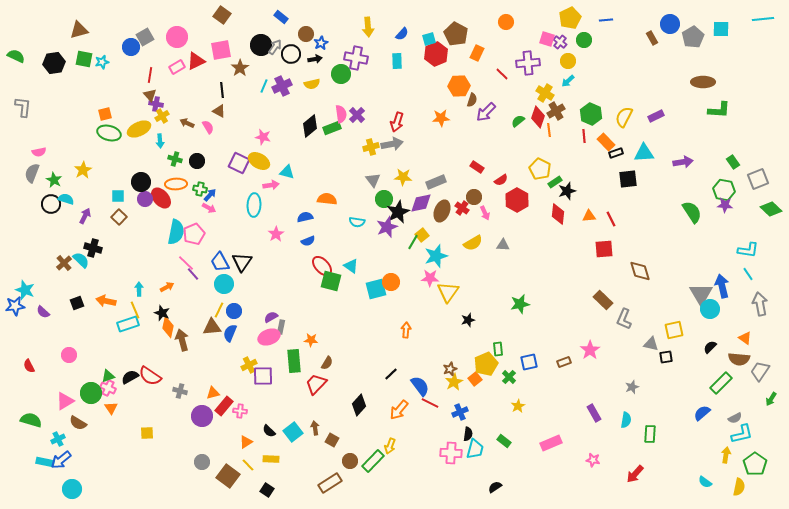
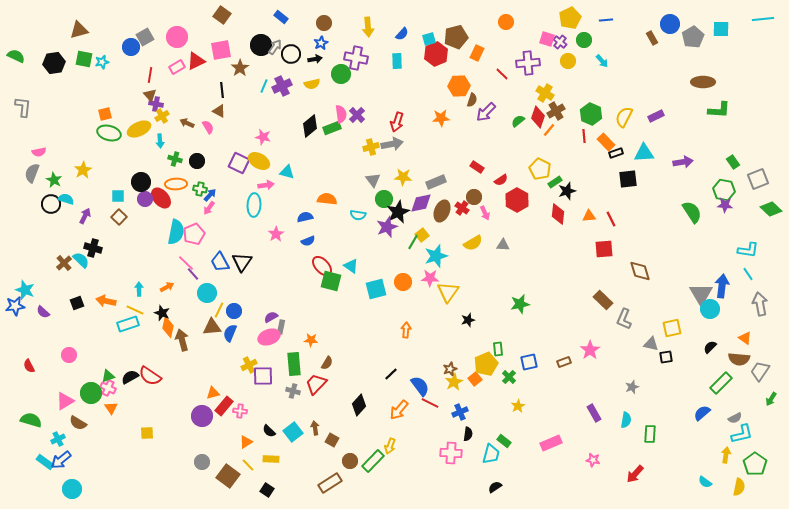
brown circle at (306, 34): moved 18 px right, 11 px up
brown pentagon at (456, 34): moved 3 px down; rotated 30 degrees clockwise
cyan arrow at (568, 81): moved 34 px right, 20 px up; rotated 88 degrees counterclockwise
orange line at (549, 130): rotated 48 degrees clockwise
pink arrow at (271, 185): moved 5 px left
pink arrow at (209, 208): rotated 96 degrees clockwise
cyan semicircle at (357, 222): moved 1 px right, 7 px up
orange circle at (391, 282): moved 12 px right
cyan circle at (224, 284): moved 17 px left, 9 px down
blue arrow at (722, 286): rotated 20 degrees clockwise
yellow line at (135, 310): rotated 42 degrees counterclockwise
yellow square at (674, 330): moved 2 px left, 2 px up
green rectangle at (294, 361): moved 3 px down
gray cross at (180, 391): moved 113 px right
cyan trapezoid at (475, 449): moved 16 px right, 5 px down
cyan rectangle at (45, 462): rotated 24 degrees clockwise
